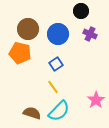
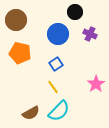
black circle: moved 6 px left, 1 px down
brown circle: moved 12 px left, 9 px up
pink star: moved 16 px up
brown semicircle: moved 1 px left; rotated 132 degrees clockwise
